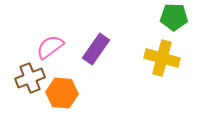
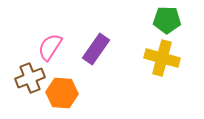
green pentagon: moved 7 px left, 3 px down
pink semicircle: rotated 20 degrees counterclockwise
